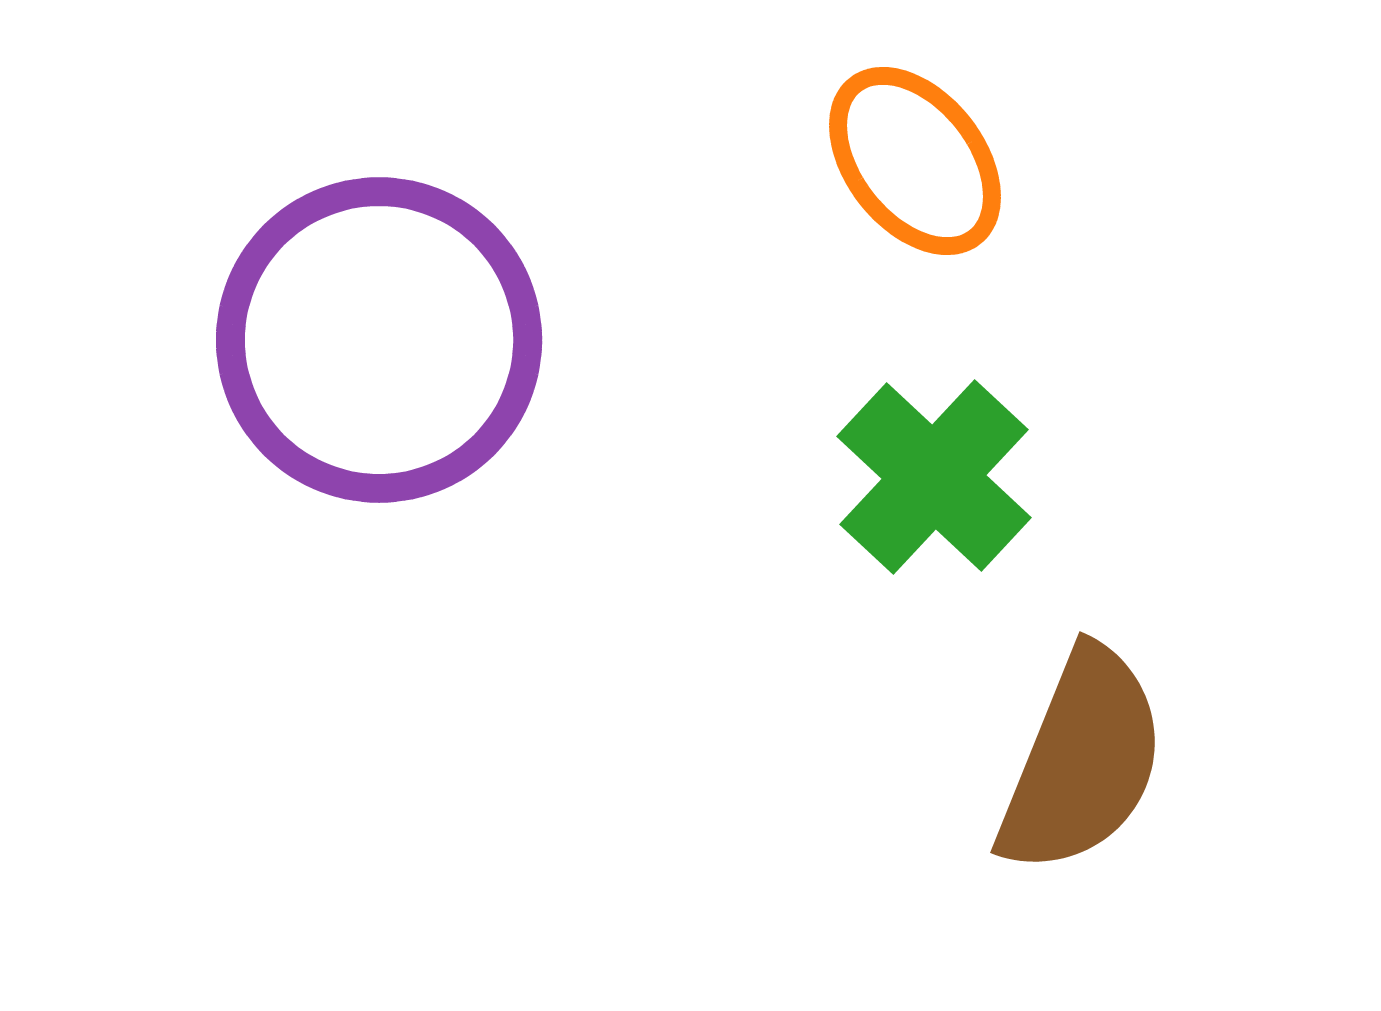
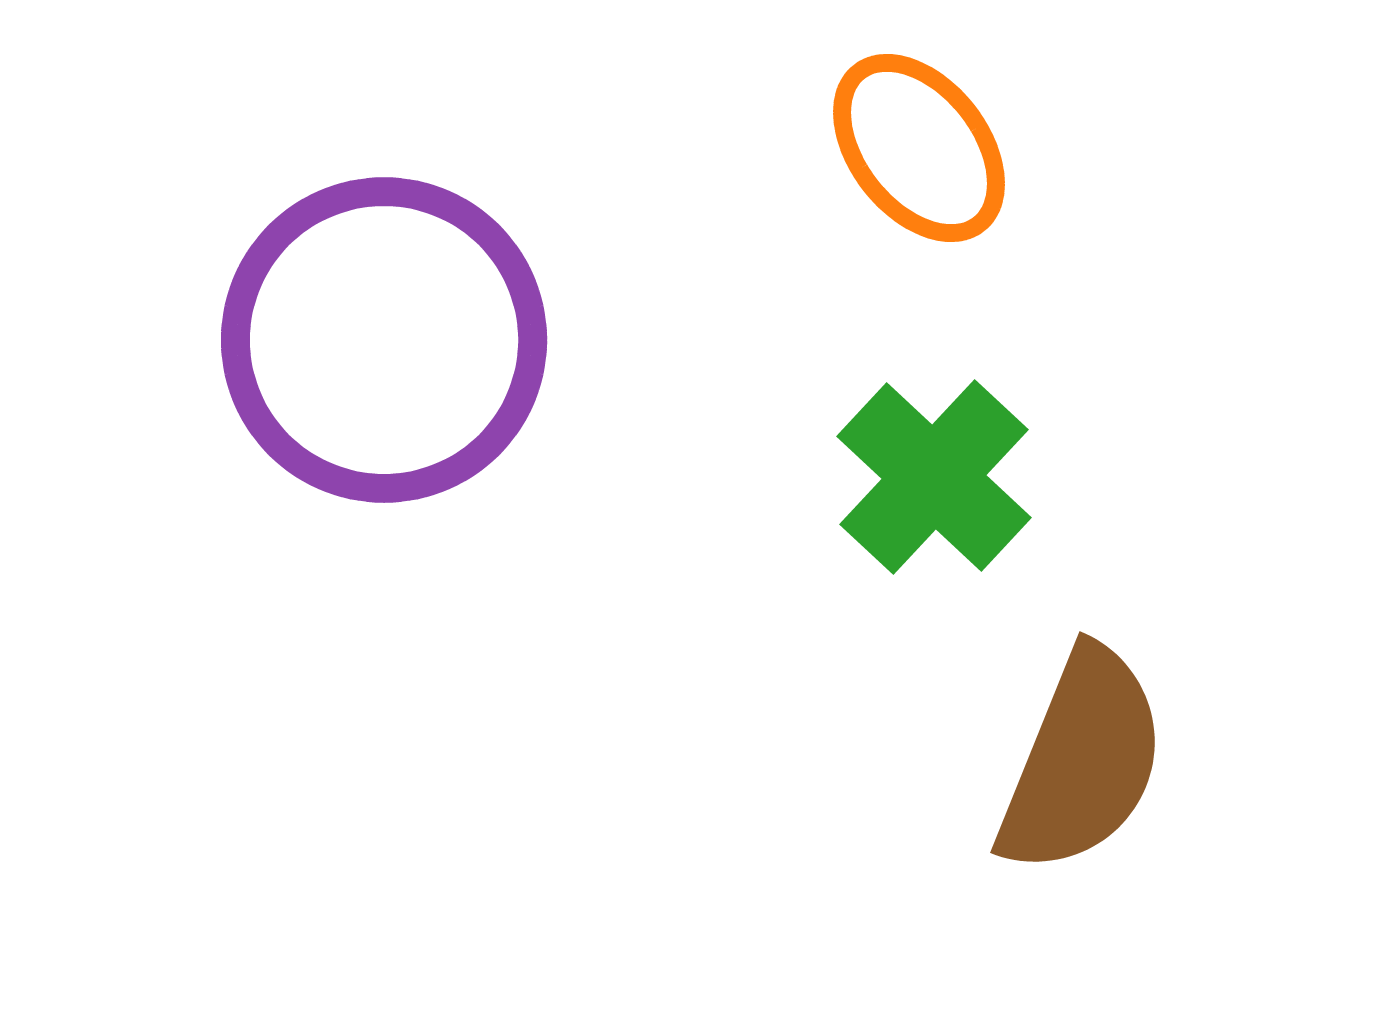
orange ellipse: moved 4 px right, 13 px up
purple circle: moved 5 px right
